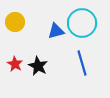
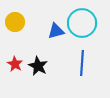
blue line: rotated 20 degrees clockwise
